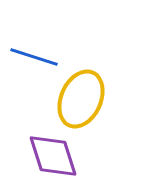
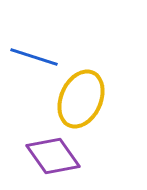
purple diamond: rotated 18 degrees counterclockwise
